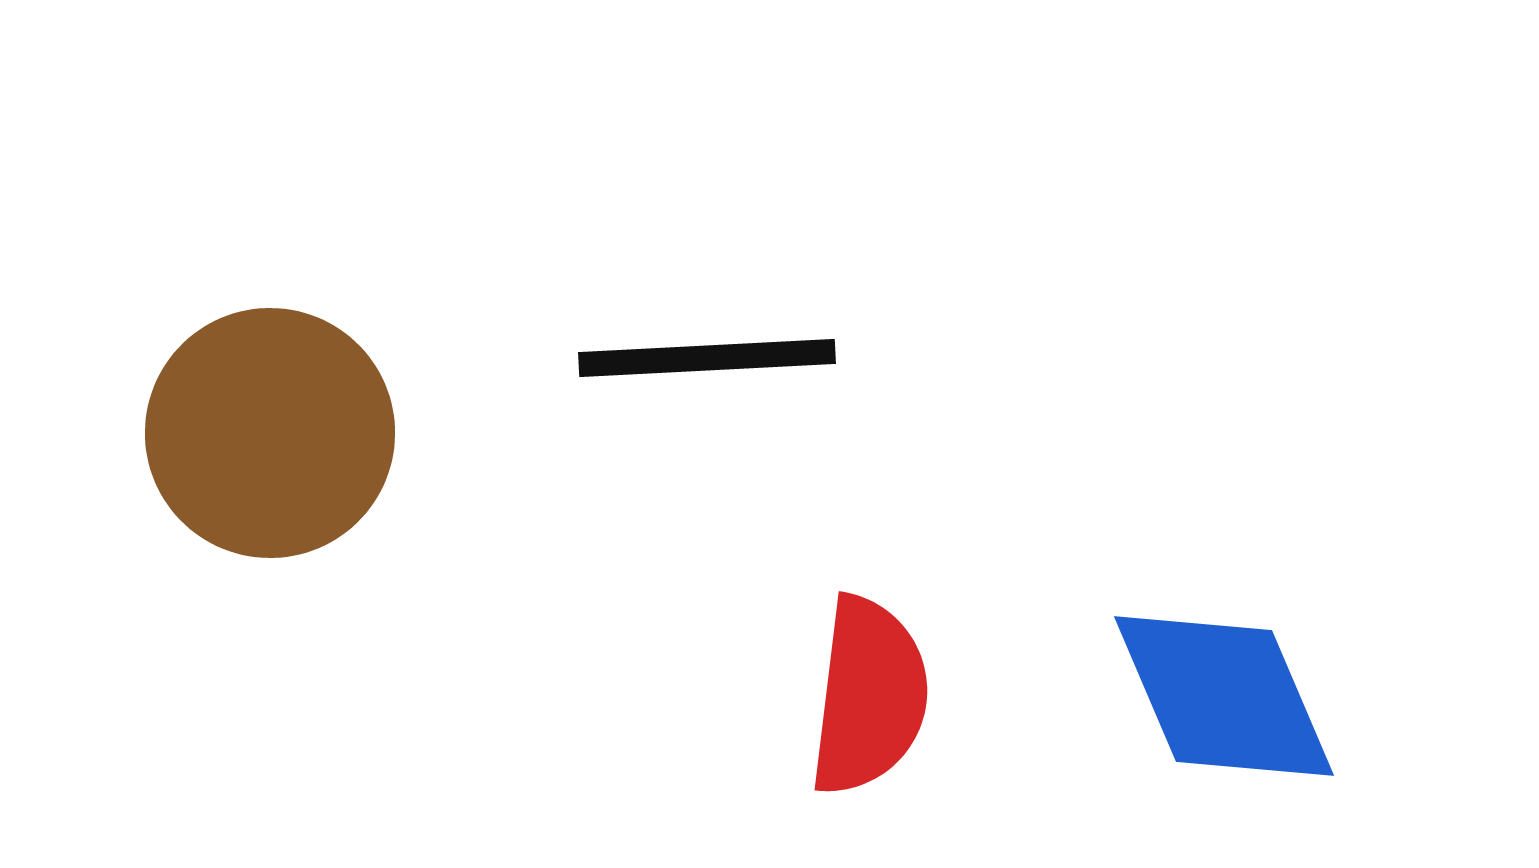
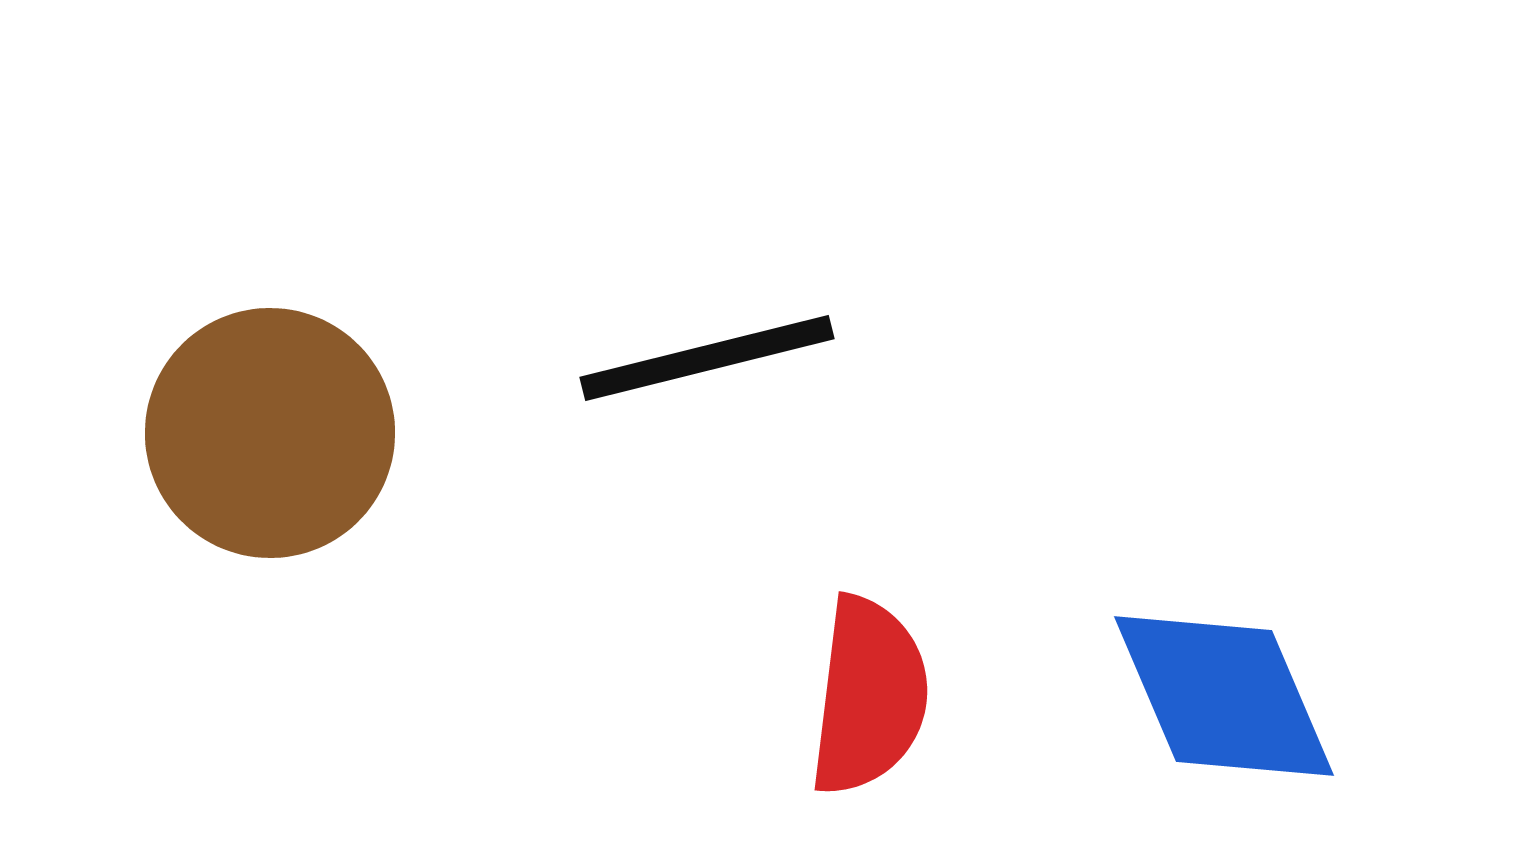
black line: rotated 11 degrees counterclockwise
